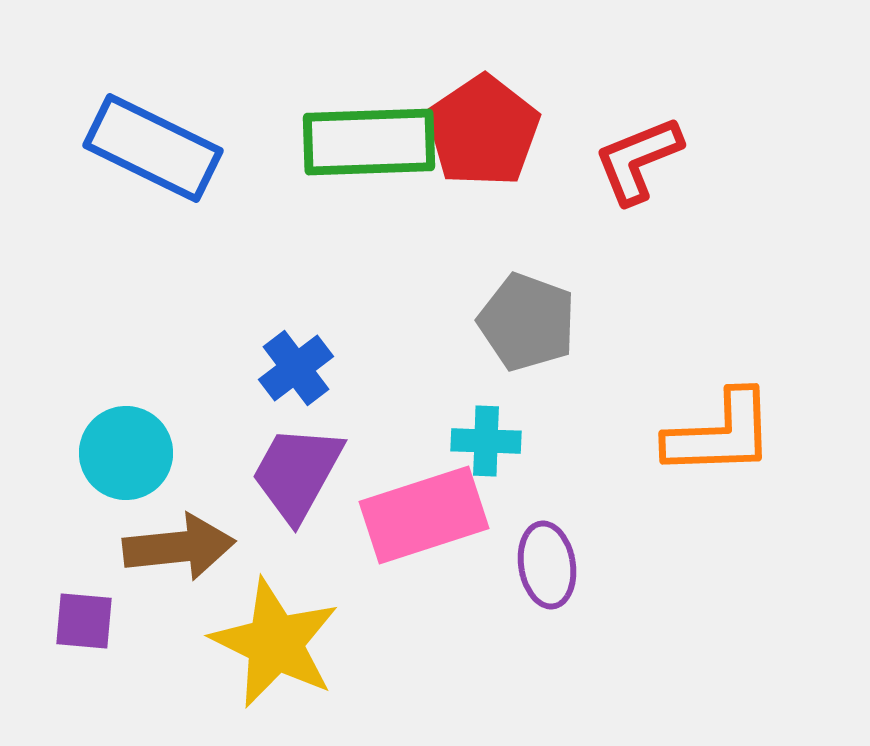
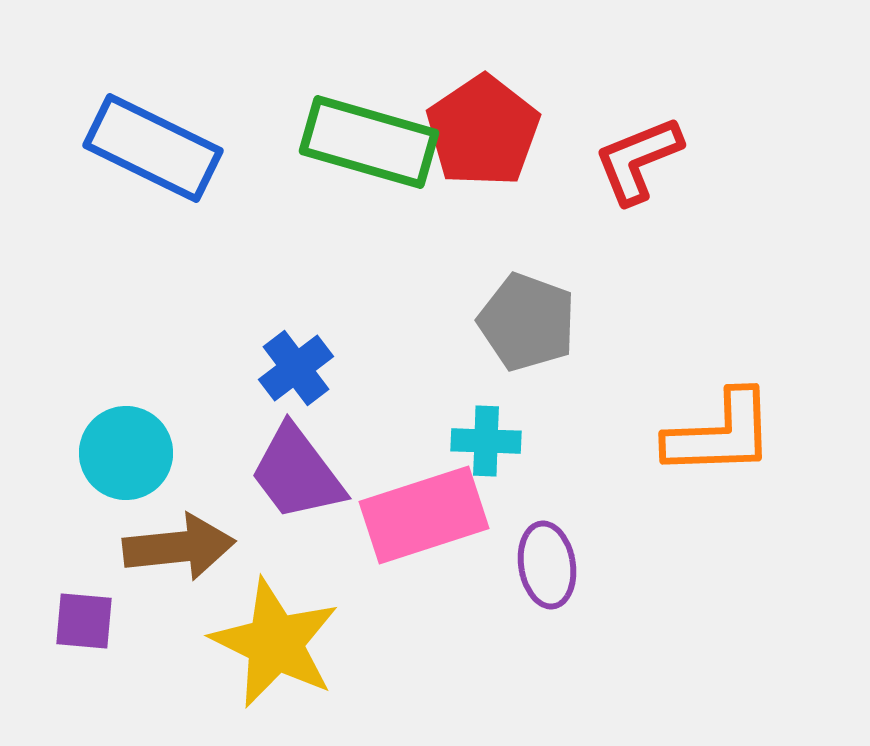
green rectangle: rotated 18 degrees clockwise
purple trapezoid: rotated 66 degrees counterclockwise
